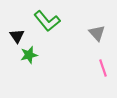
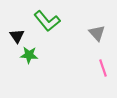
green star: rotated 18 degrees clockwise
